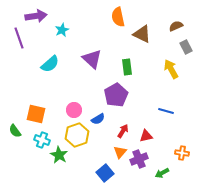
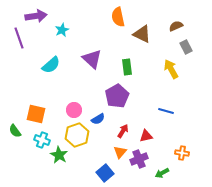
cyan semicircle: moved 1 px right, 1 px down
purple pentagon: moved 1 px right, 1 px down
